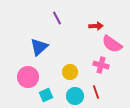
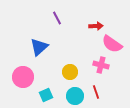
pink circle: moved 5 px left
